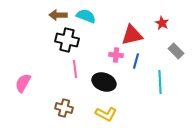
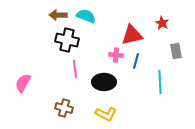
gray rectangle: rotated 35 degrees clockwise
black ellipse: rotated 20 degrees counterclockwise
